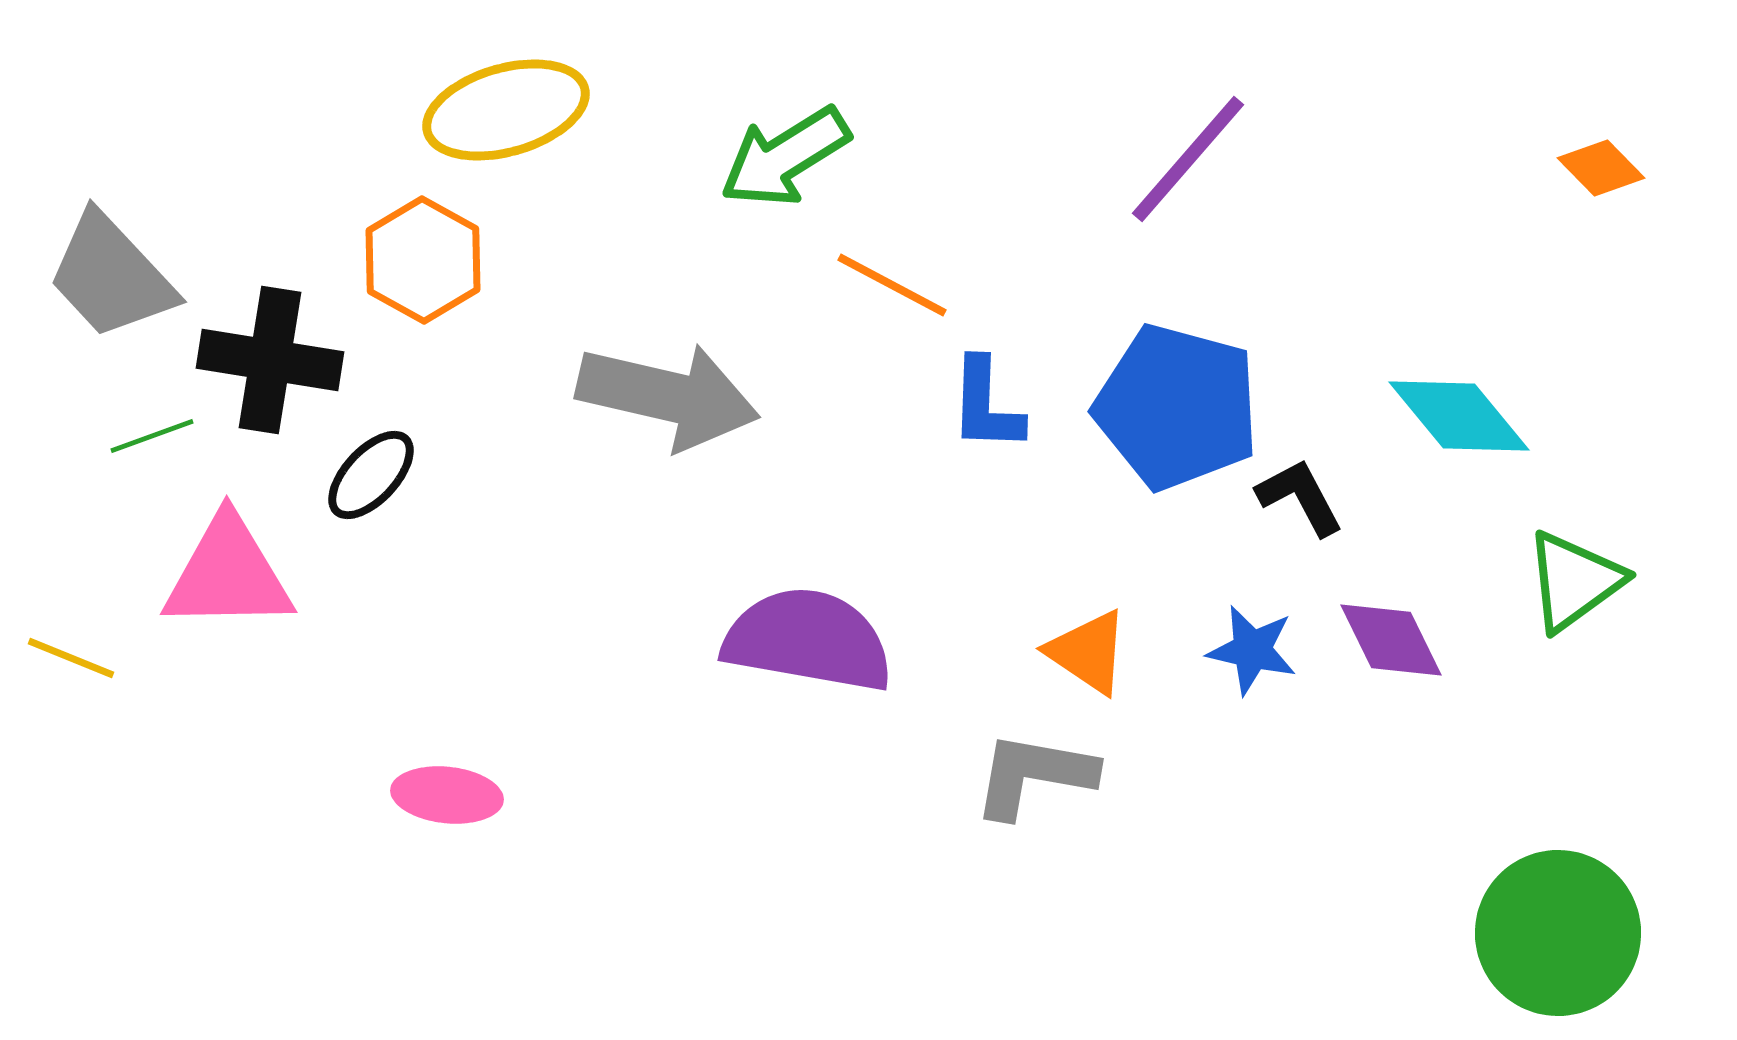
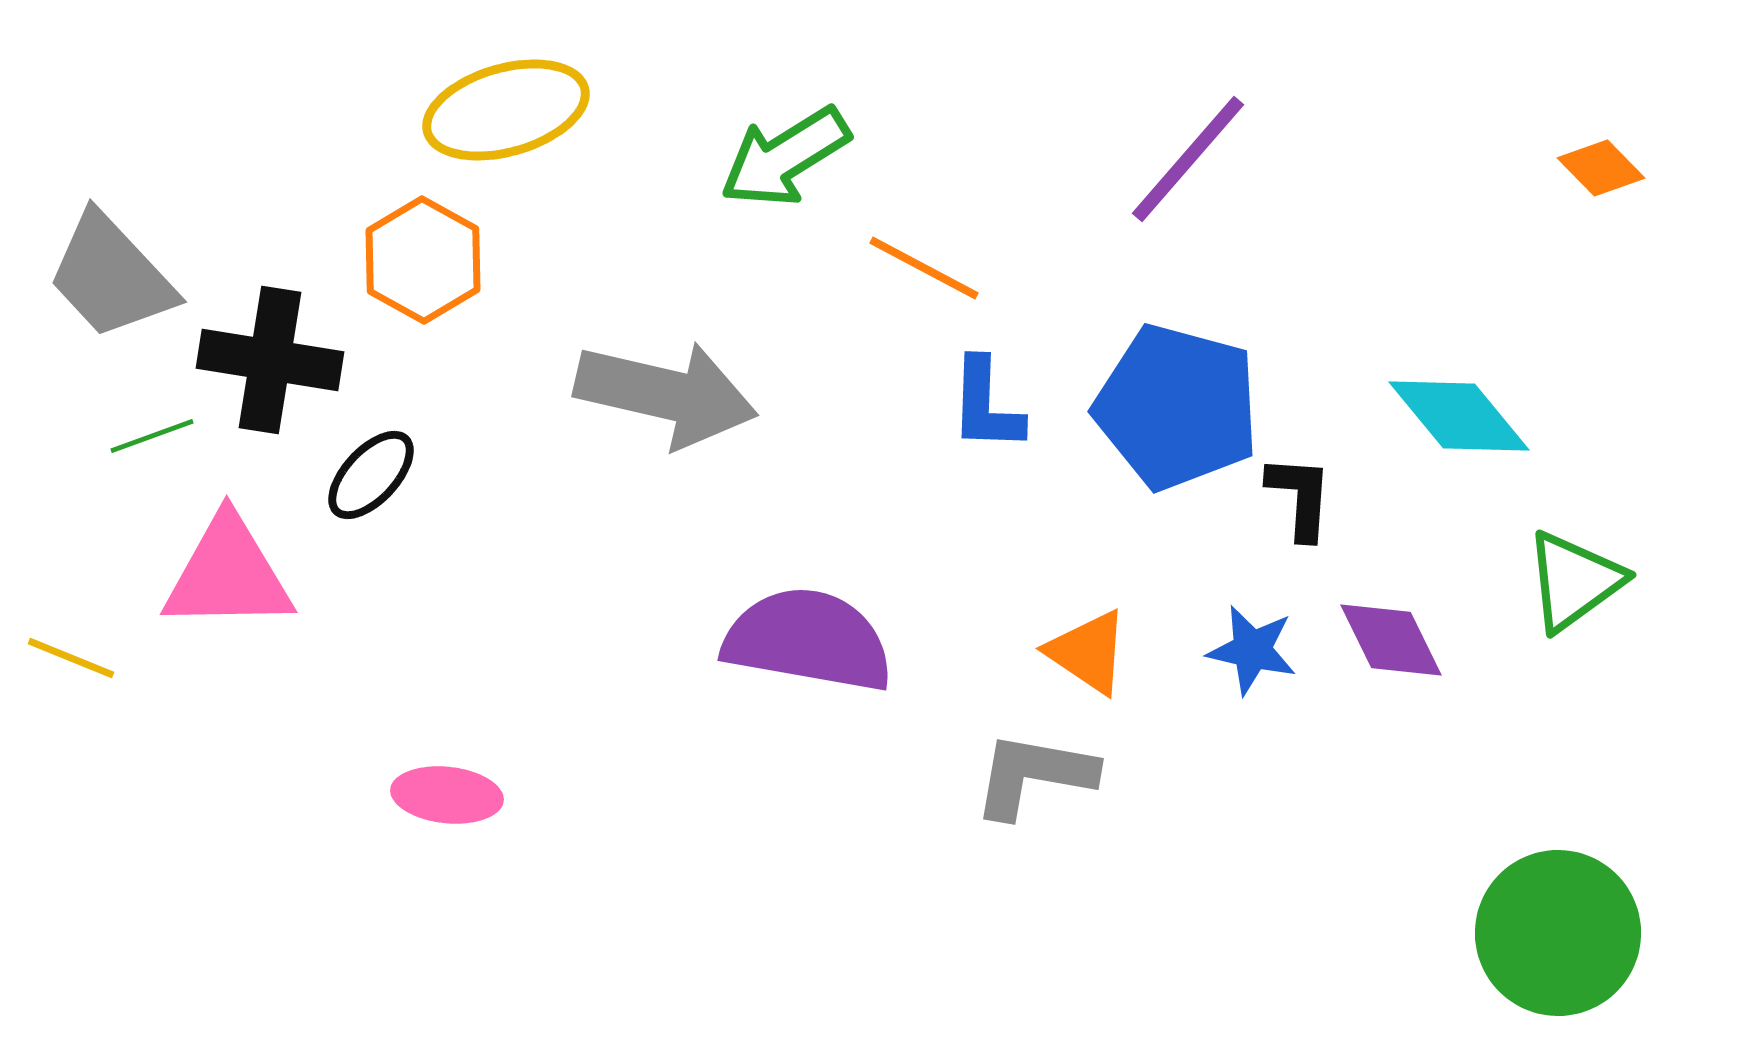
orange line: moved 32 px right, 17 px up
gray arrow: moved 2 px left, 2 px up
black L-shape: rotated 32 degrees clockwise
